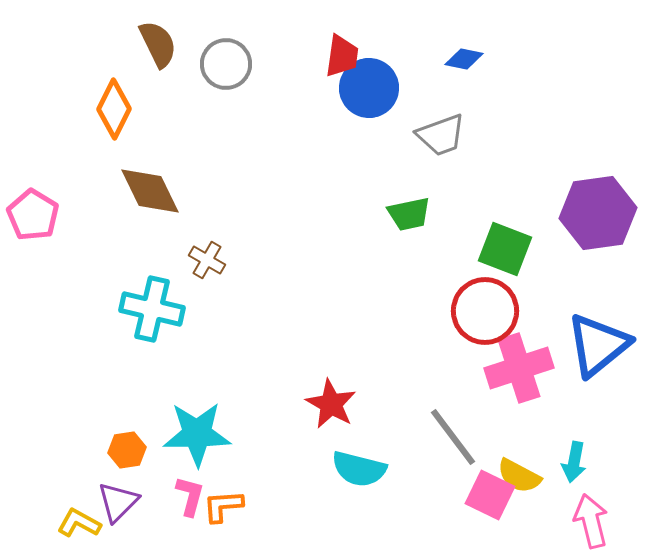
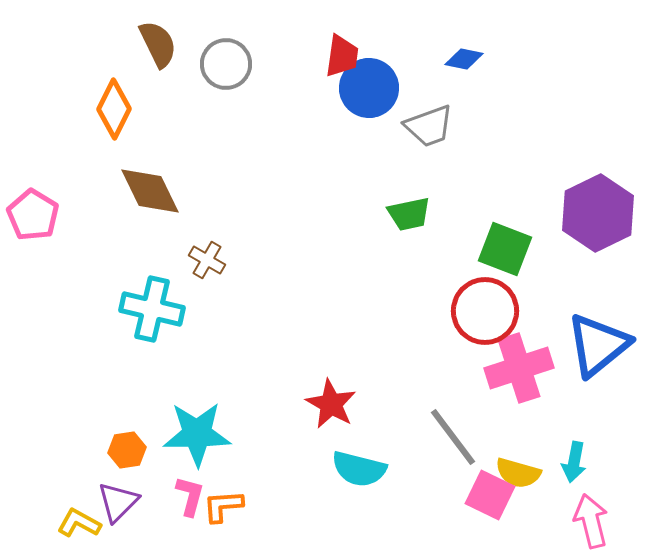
gray trapezoid: moved 12 px left, 9 px up
purple hexagon: rotated 18 degrees counterclockwise
yellow semicircle: moved 1 px left, 3 px up; rotated 12 degrees counterclockwise
